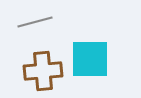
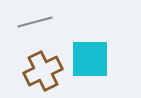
brown cross: rotated 21 degrees counterclockwise
